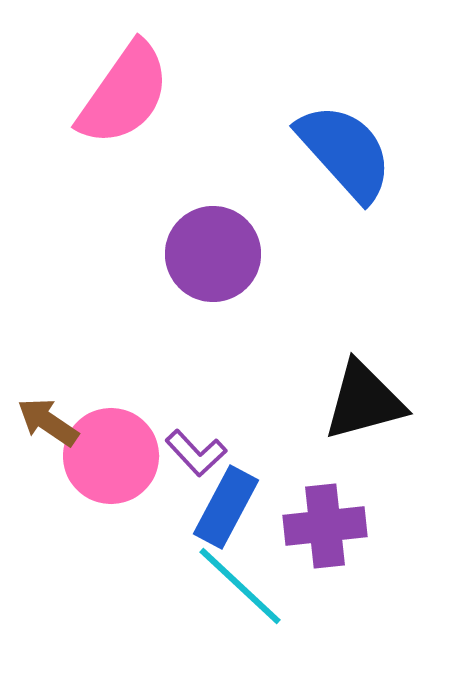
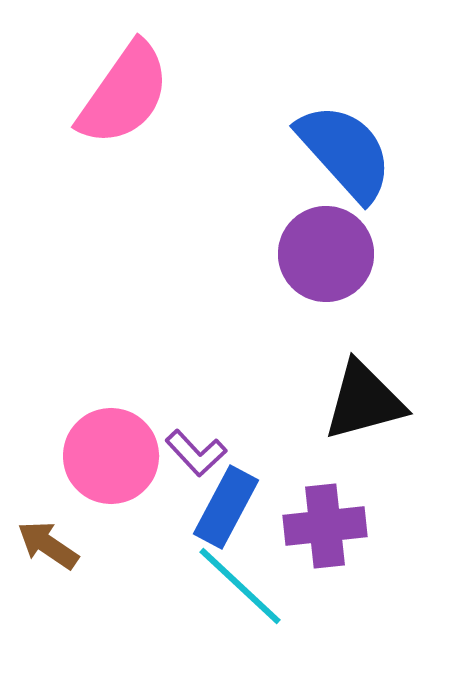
purple circle: moved 113 px right
brown arrow: moved 123 px down
